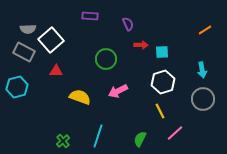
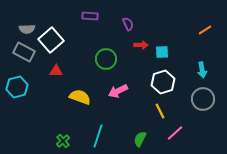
gray semicircle: moved 1 px left
